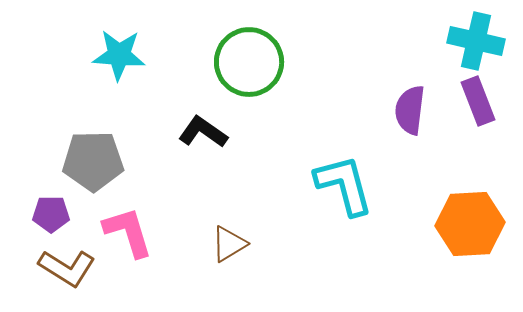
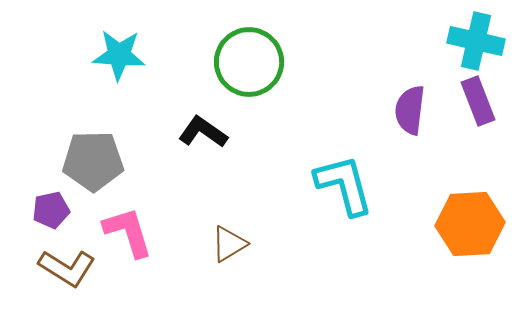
purple pentagon: moved 4 px up; rotated 12 degrees counterclockwise
